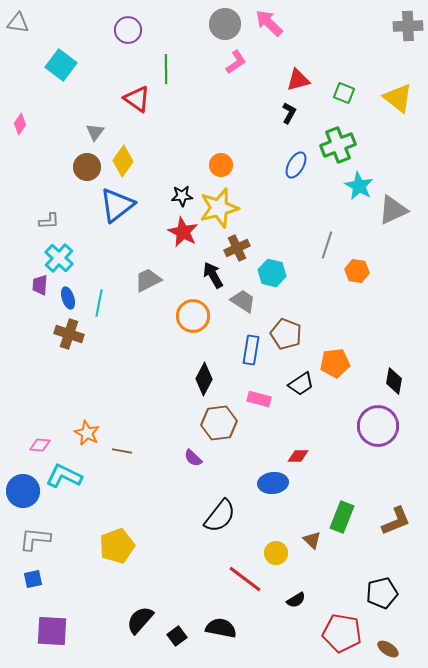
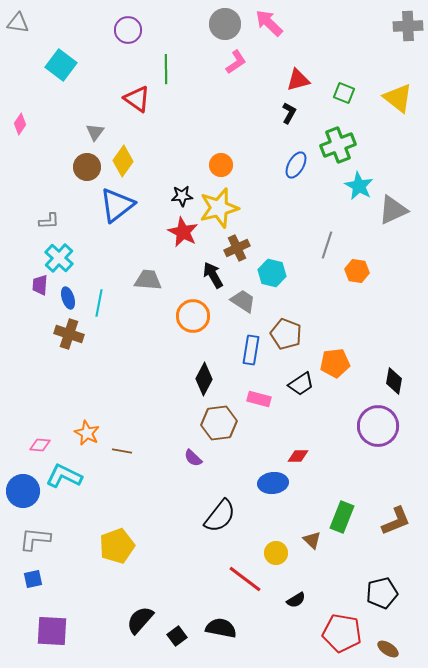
gray trapezoid at (148, 280): rotated 32 degrees clockwise
